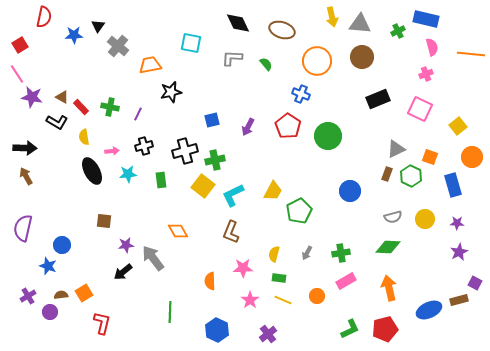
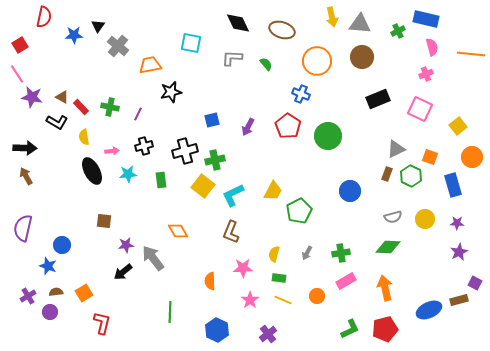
orange arrow at (389, 288): moved 4 px left
brown semicircle at (61, 295): moved 5 px left, 3 px up
